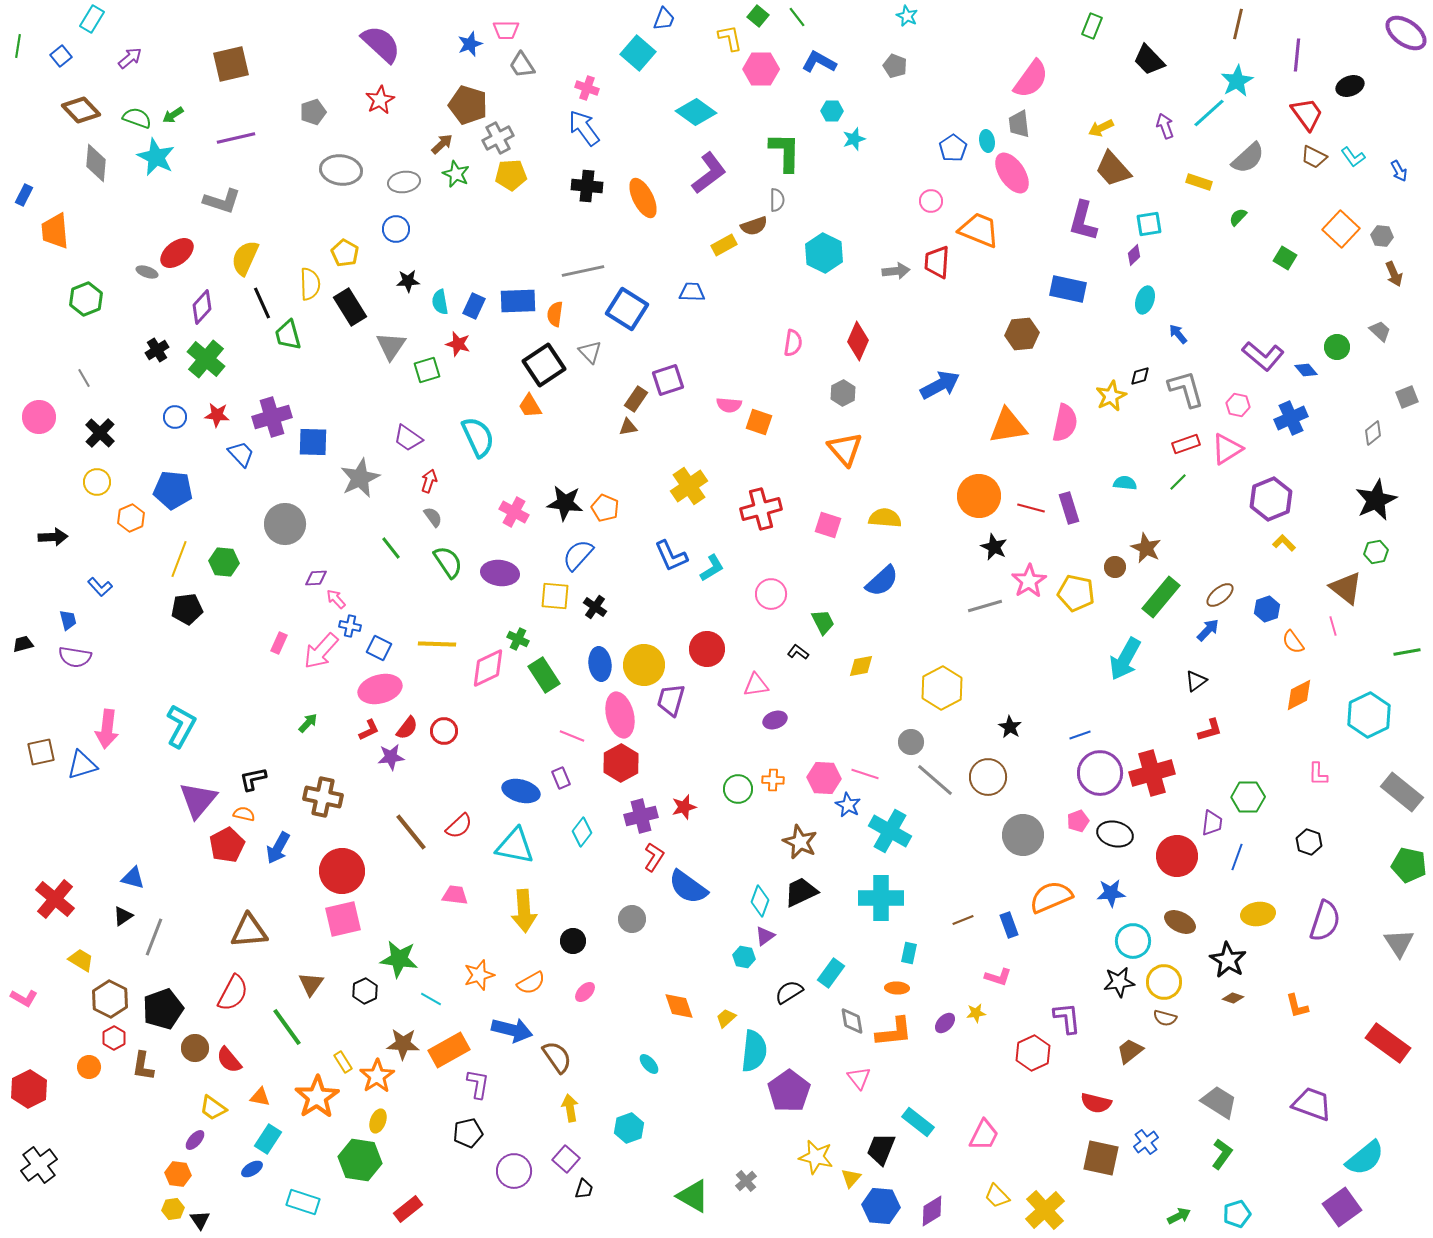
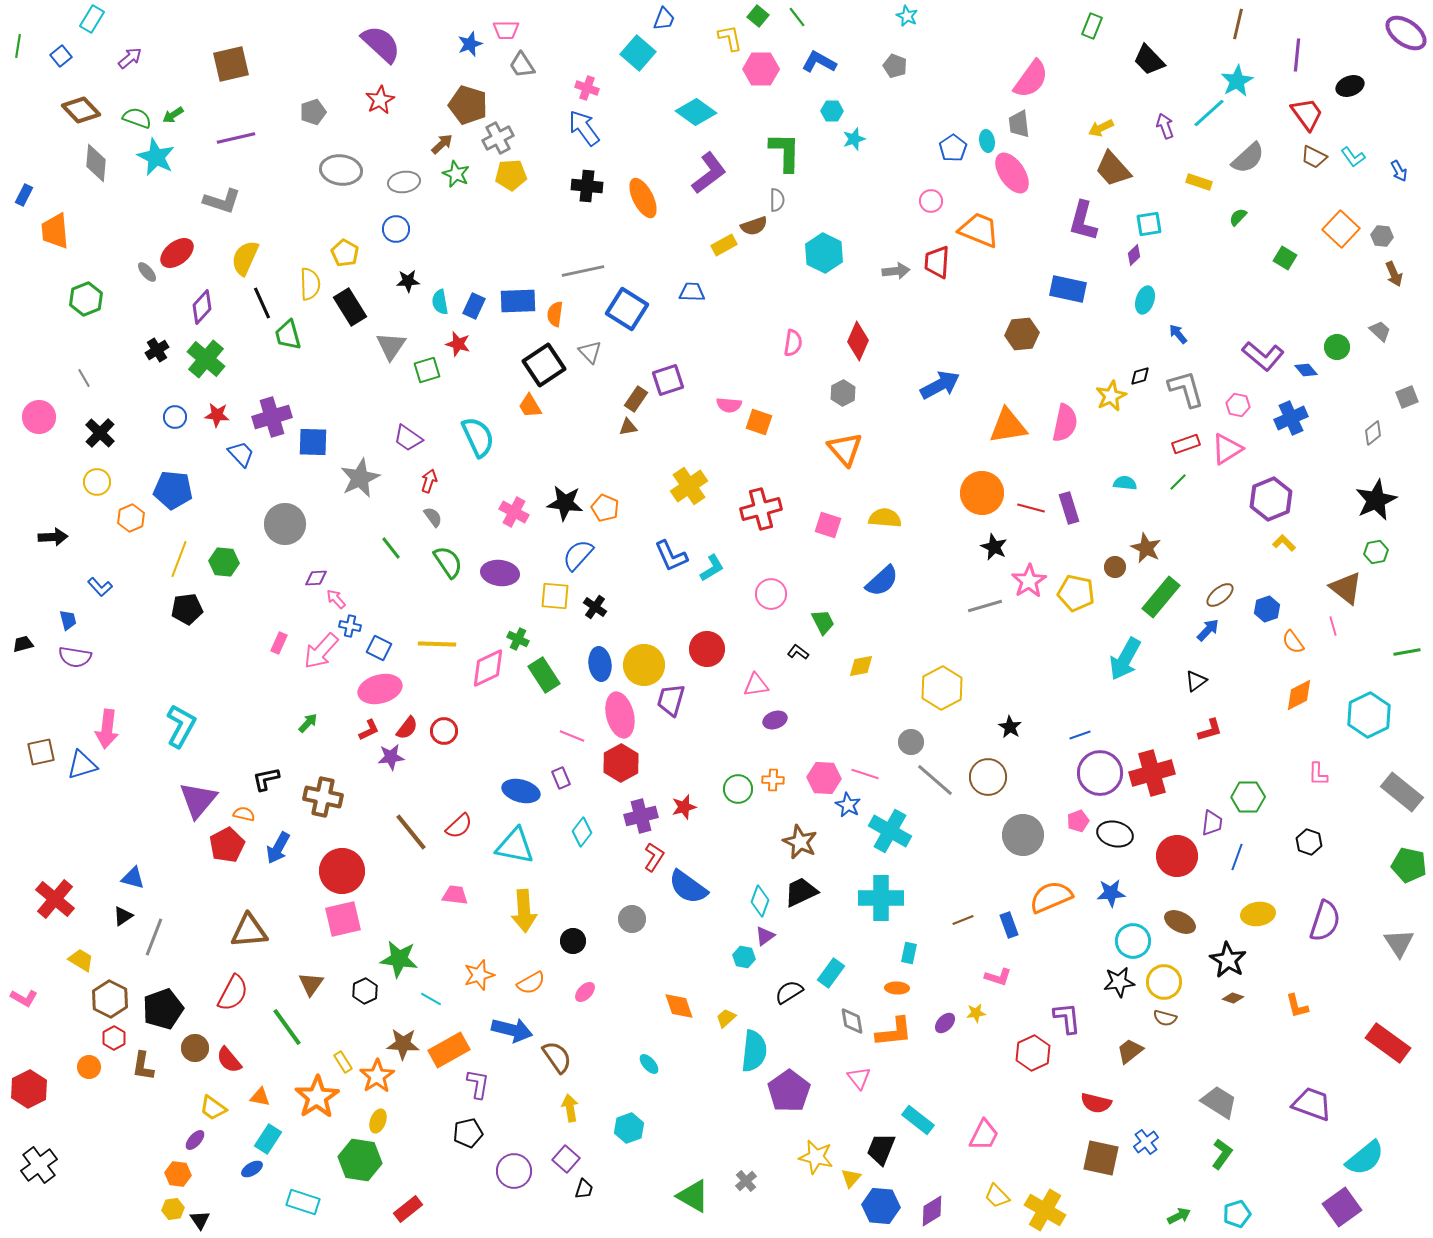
gray ellipse at (147, 272): rotated 30 degrees clockwise
orange circle at (979, 496): moved 3 px right, 3 px up
black L-shape at (253, 779): moved 13 px right
cyan rectangle at (918, 1122): moved 2 px up
yellow cross at (1045, 1210): rotated 18 degrees counterclockwise
